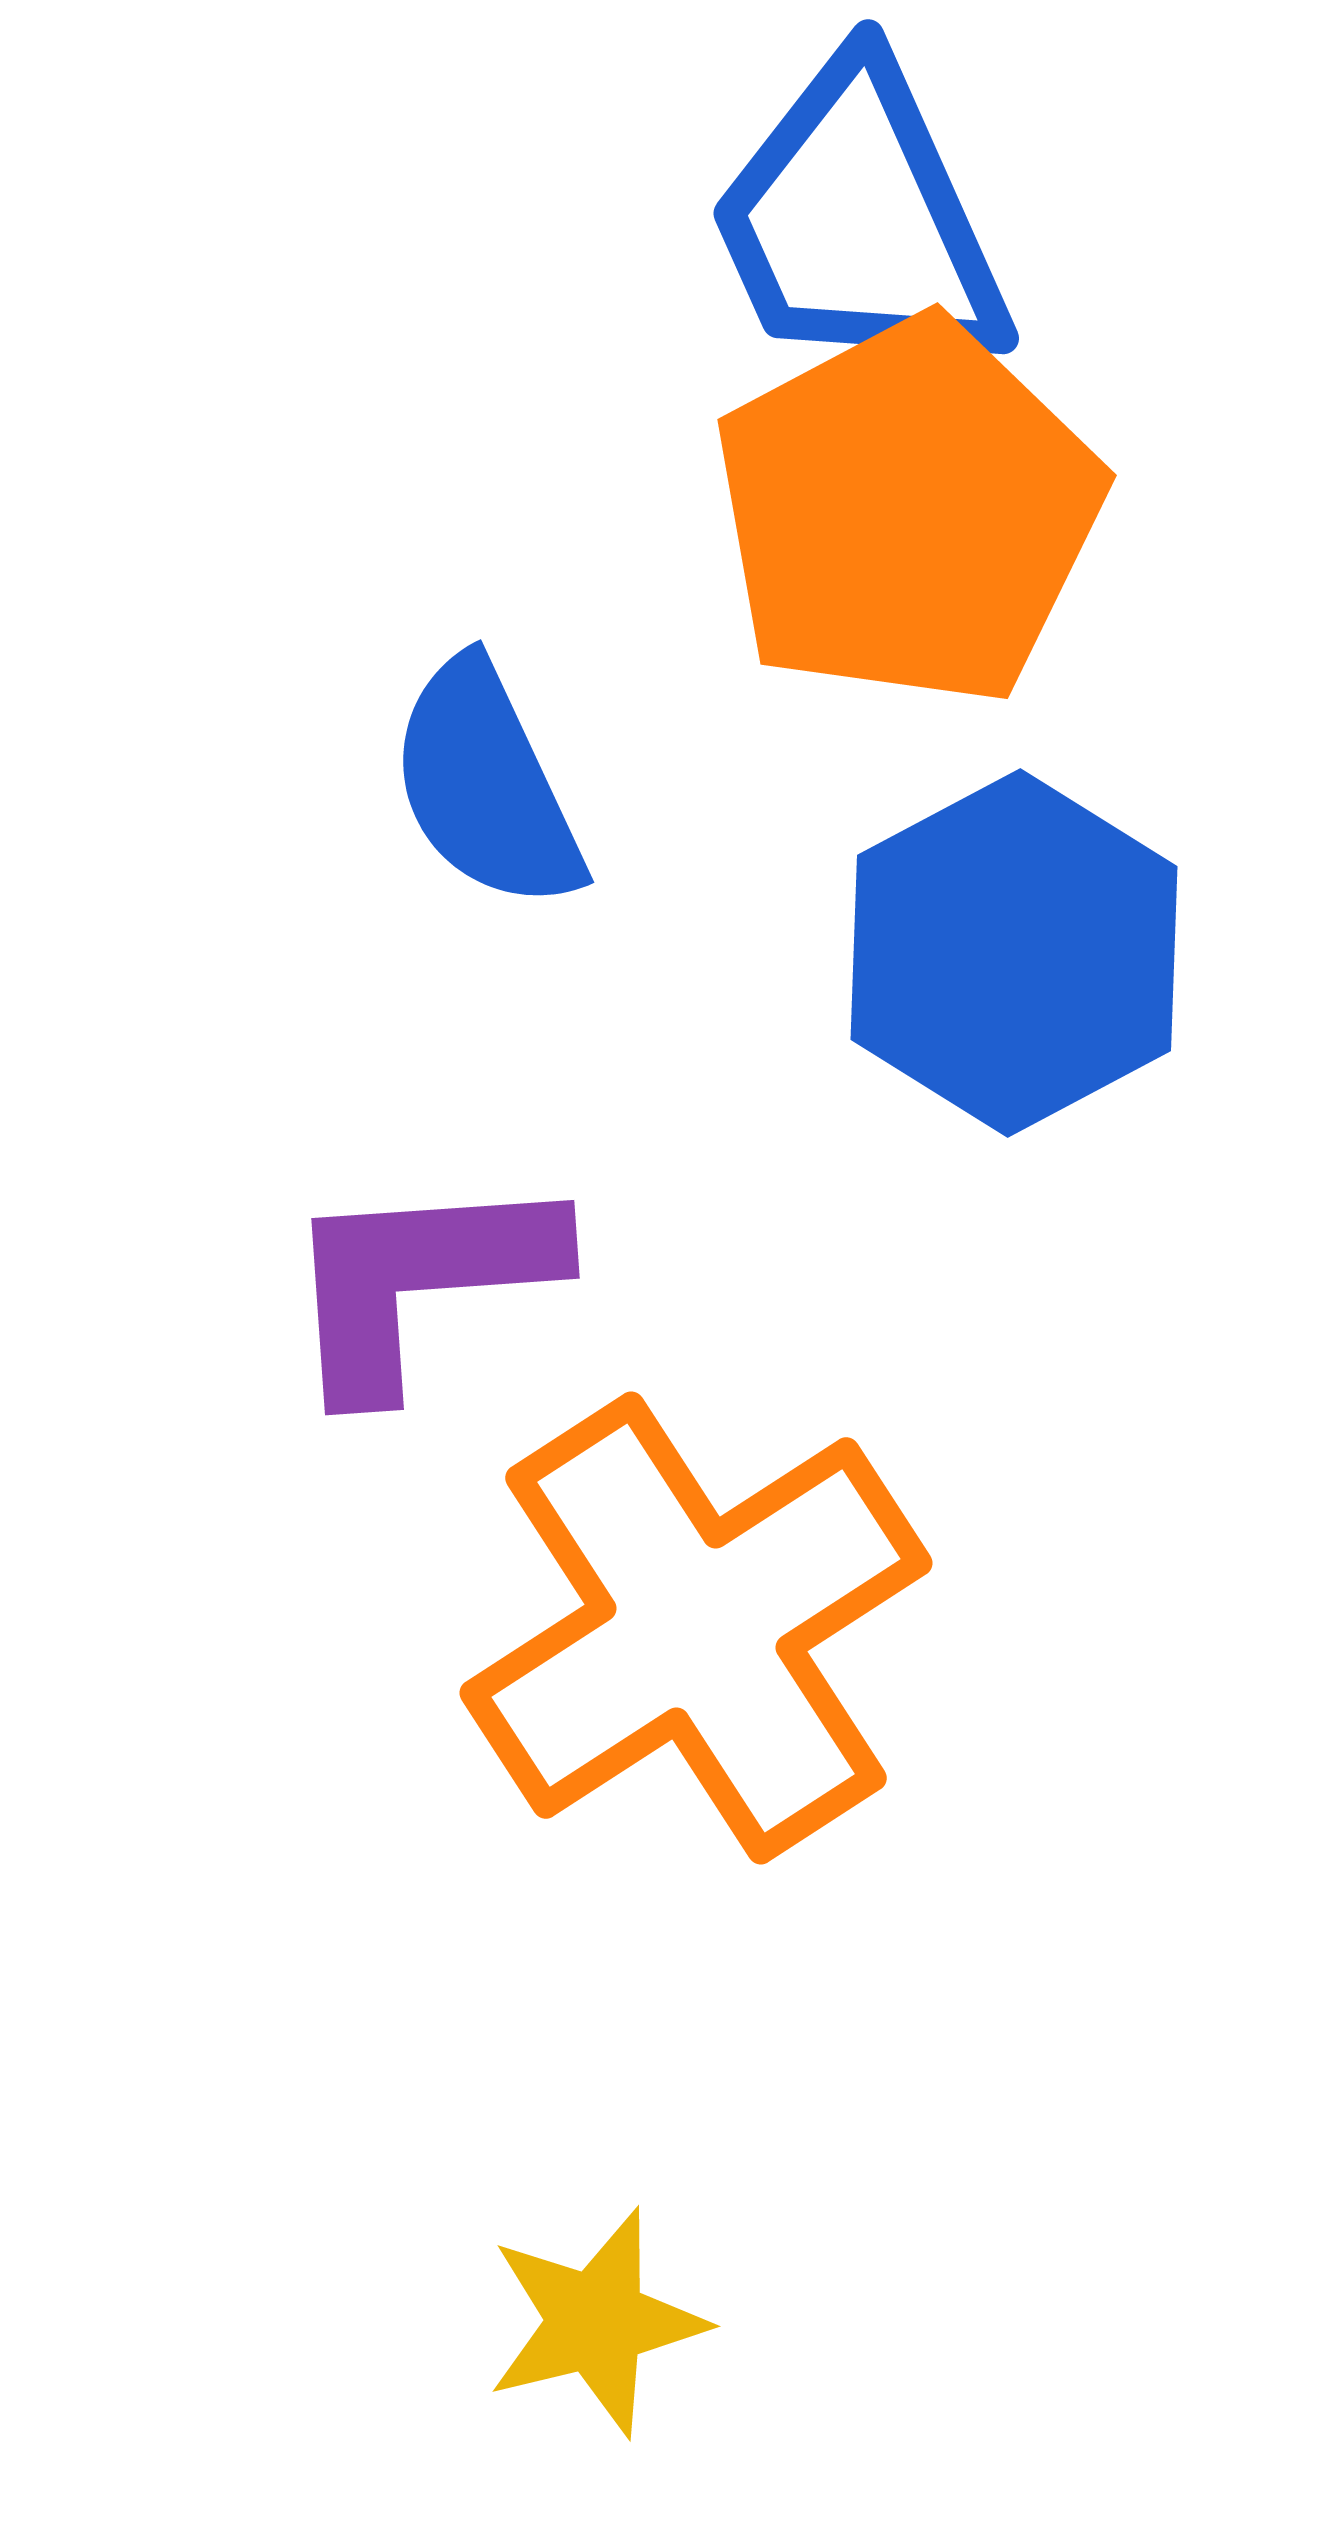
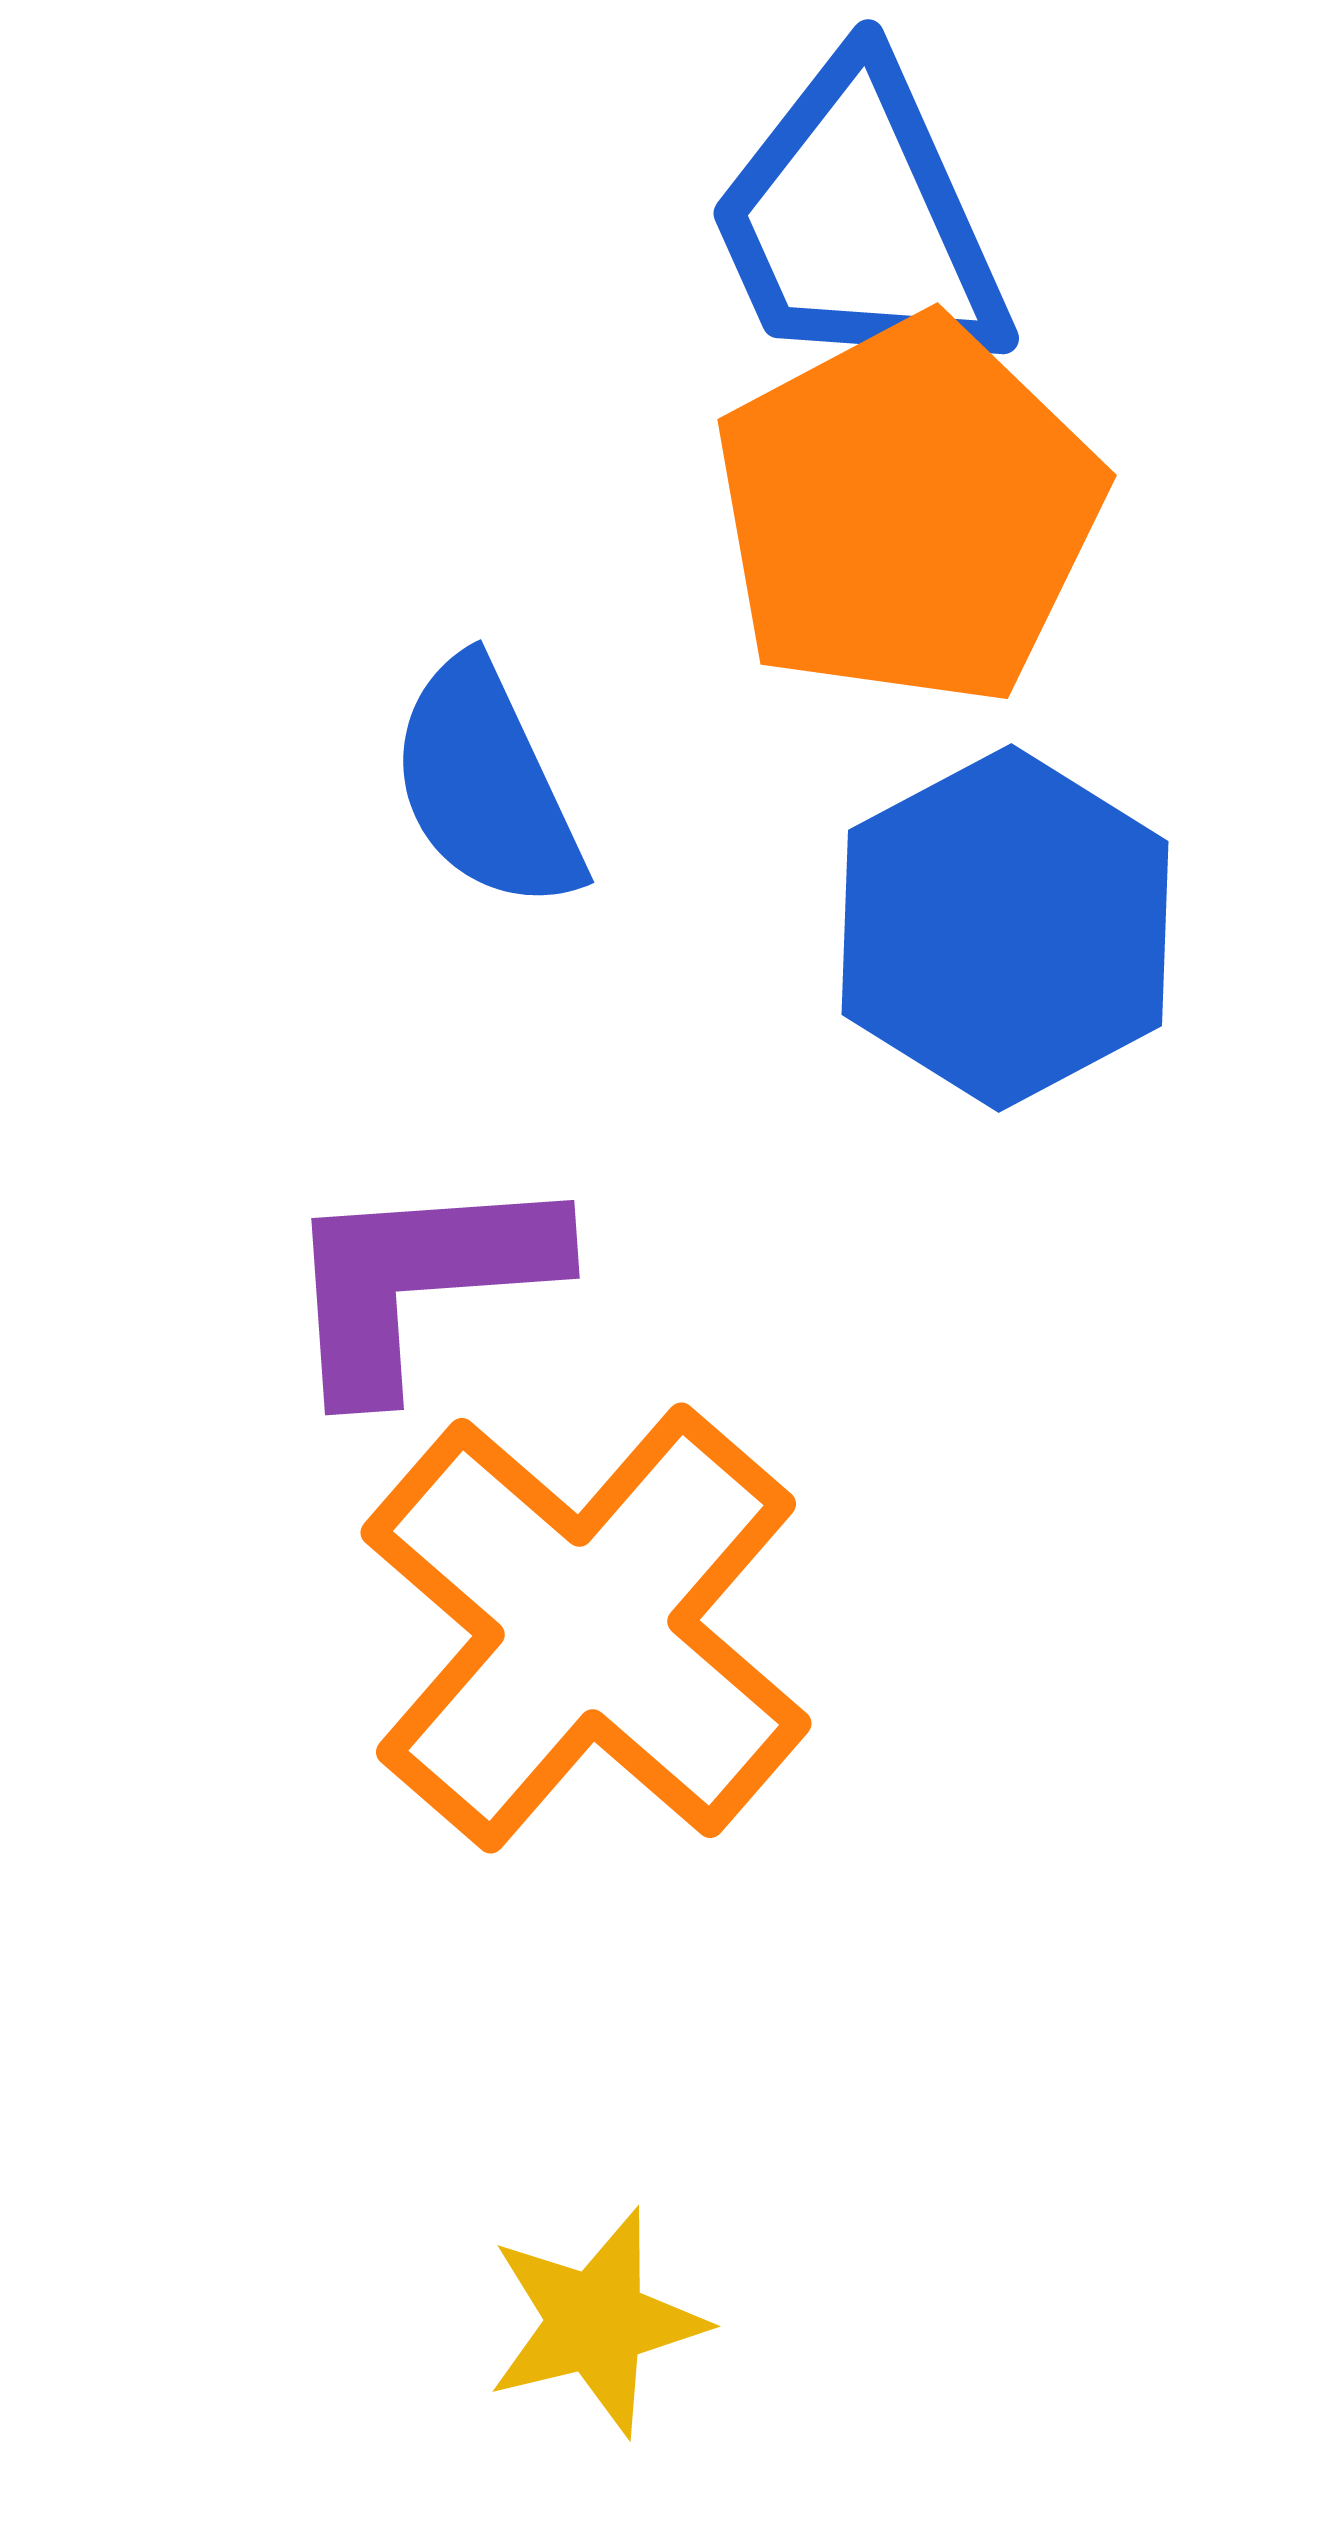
blue hexagon: moved 9 px left, 25 px up
orange cross: moved 110 px left; rotated 16 degrees counterclockwise
